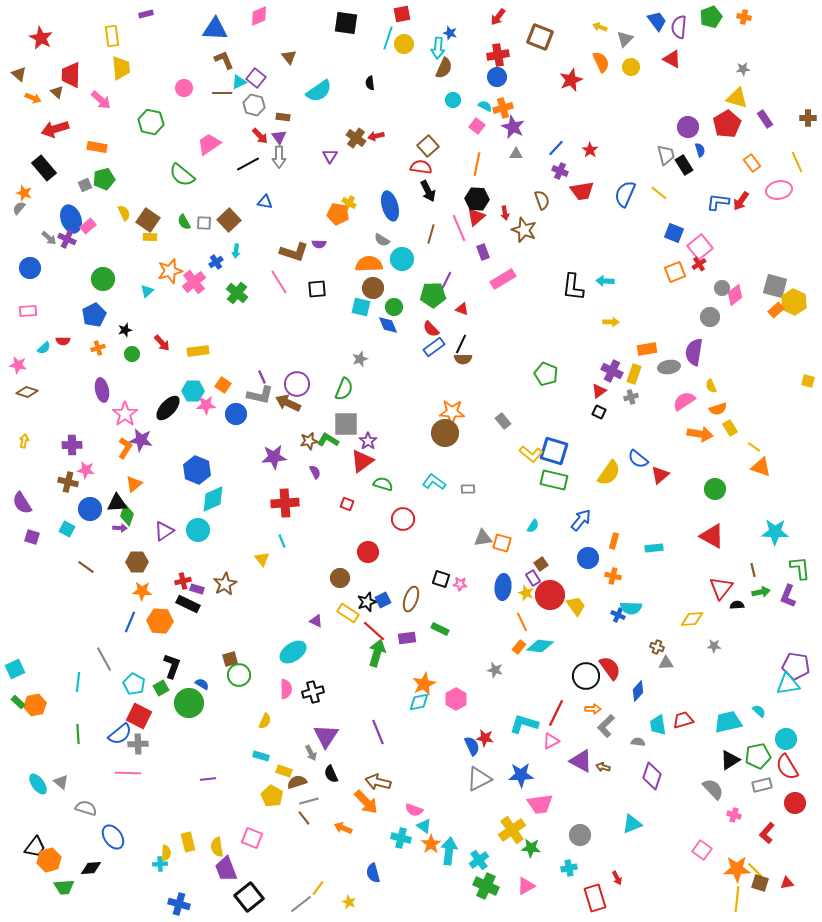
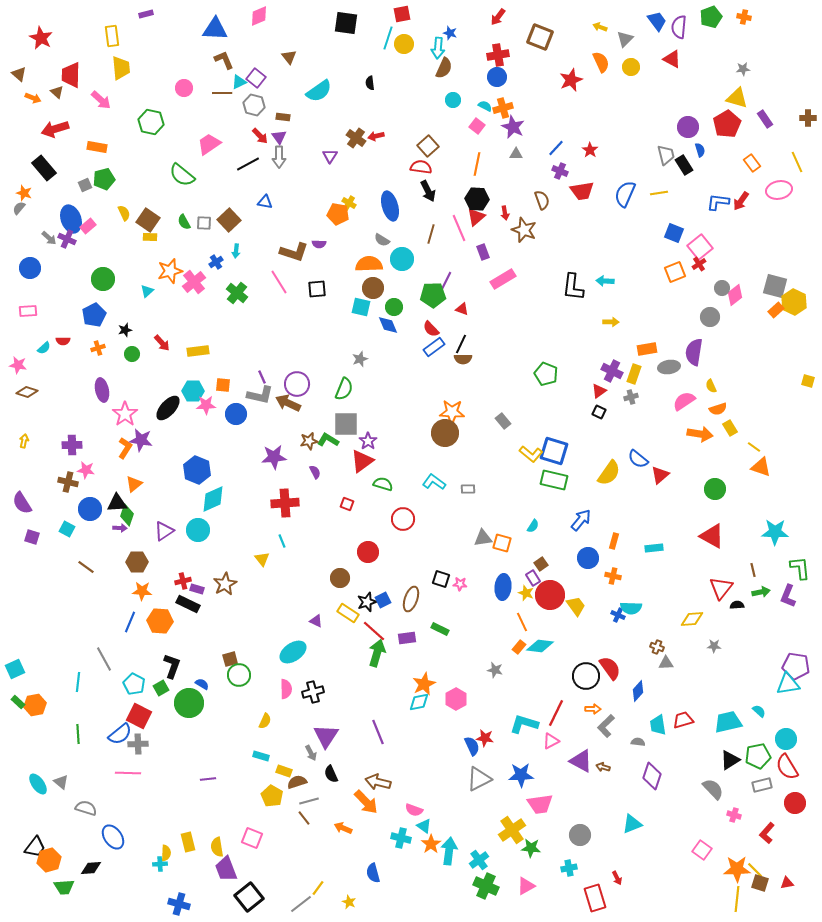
yellow line at (659, 193): rotated 48 degrees counterclockwise
orange square at (223, 385): rotated 28 degrees counterclockwise
